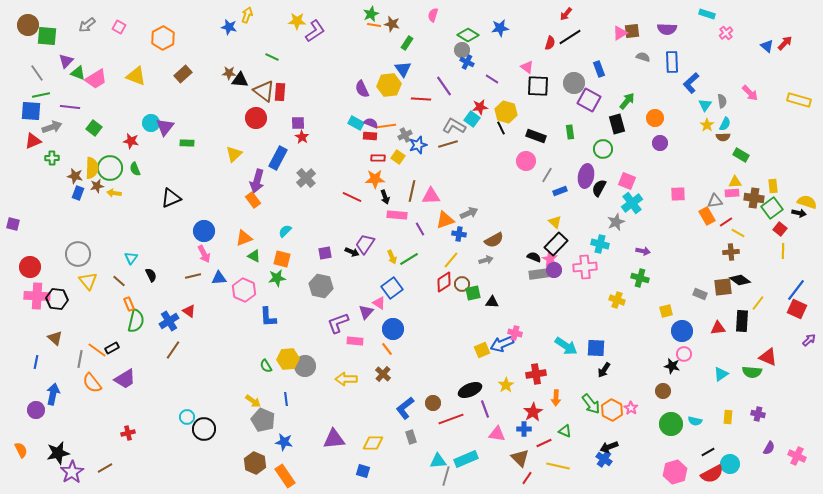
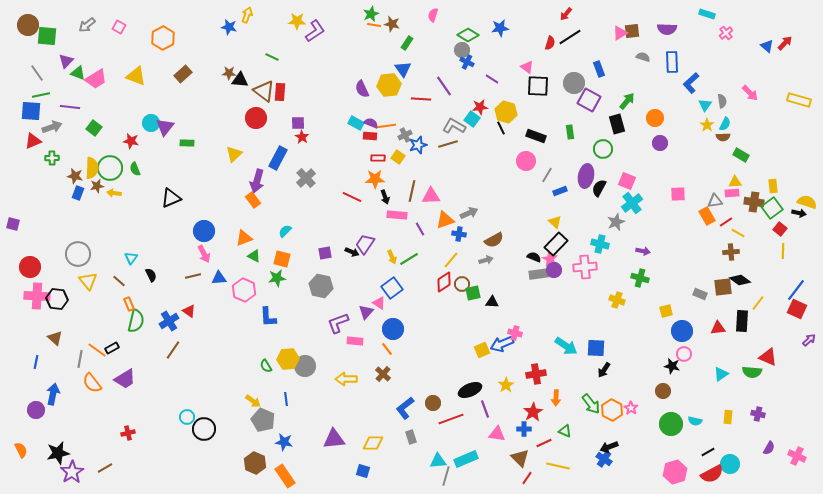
brown cross at (754, 198): moved 4 px down
